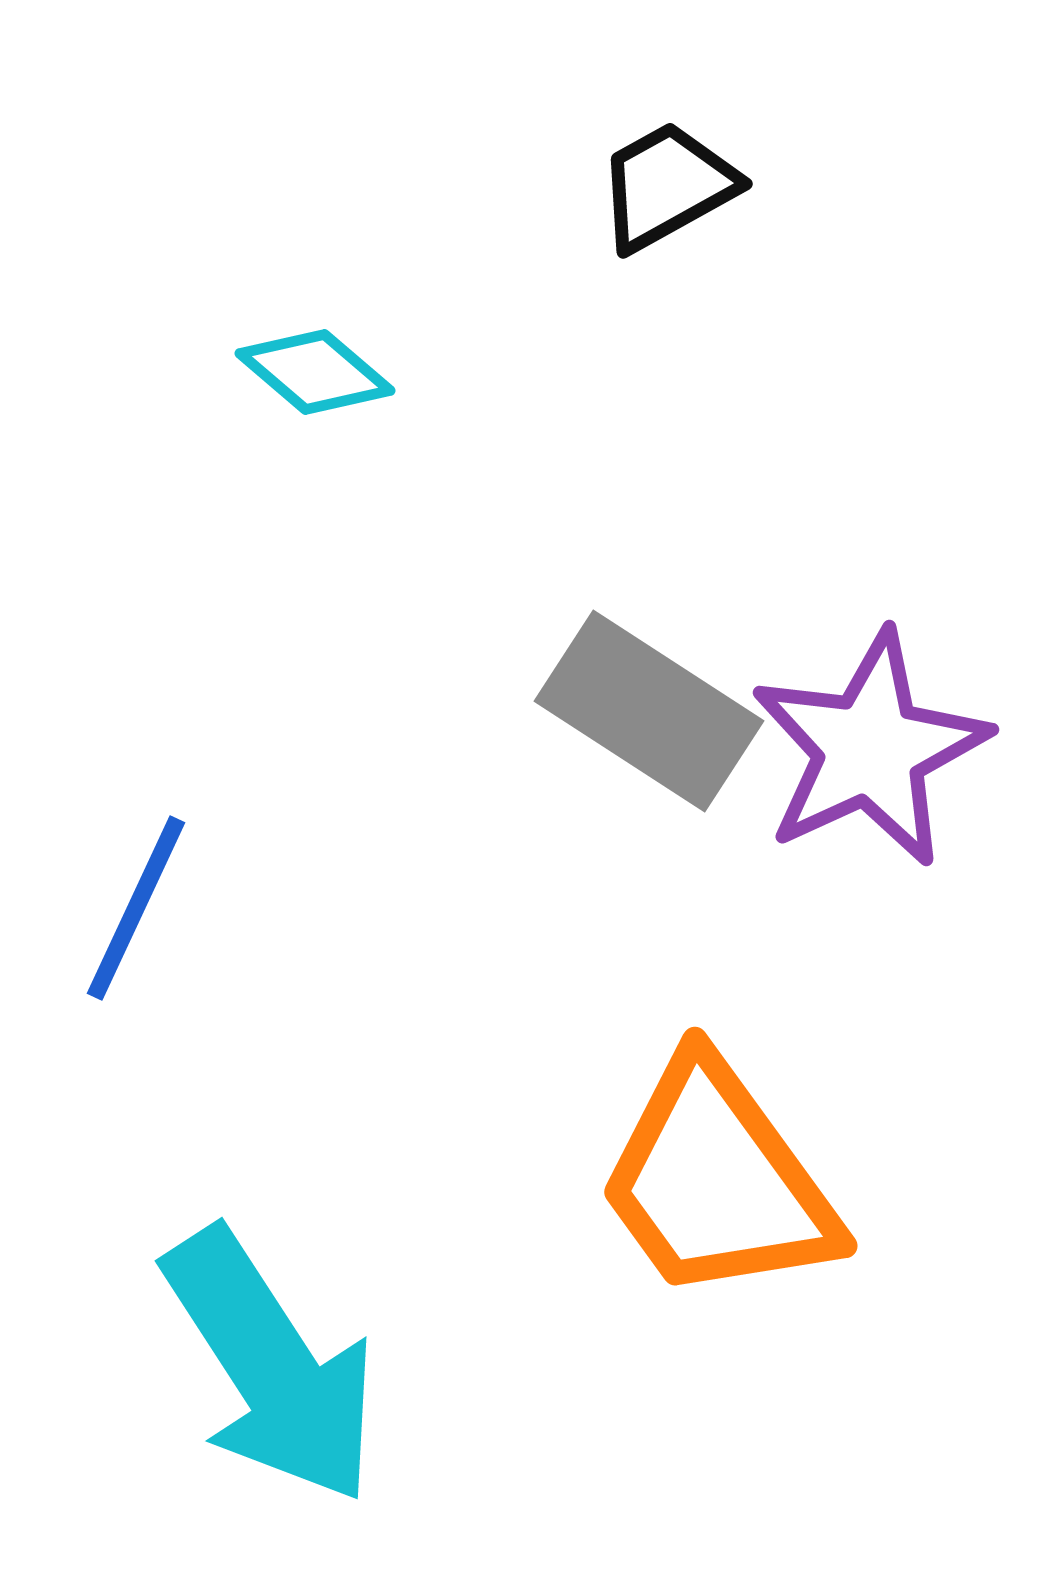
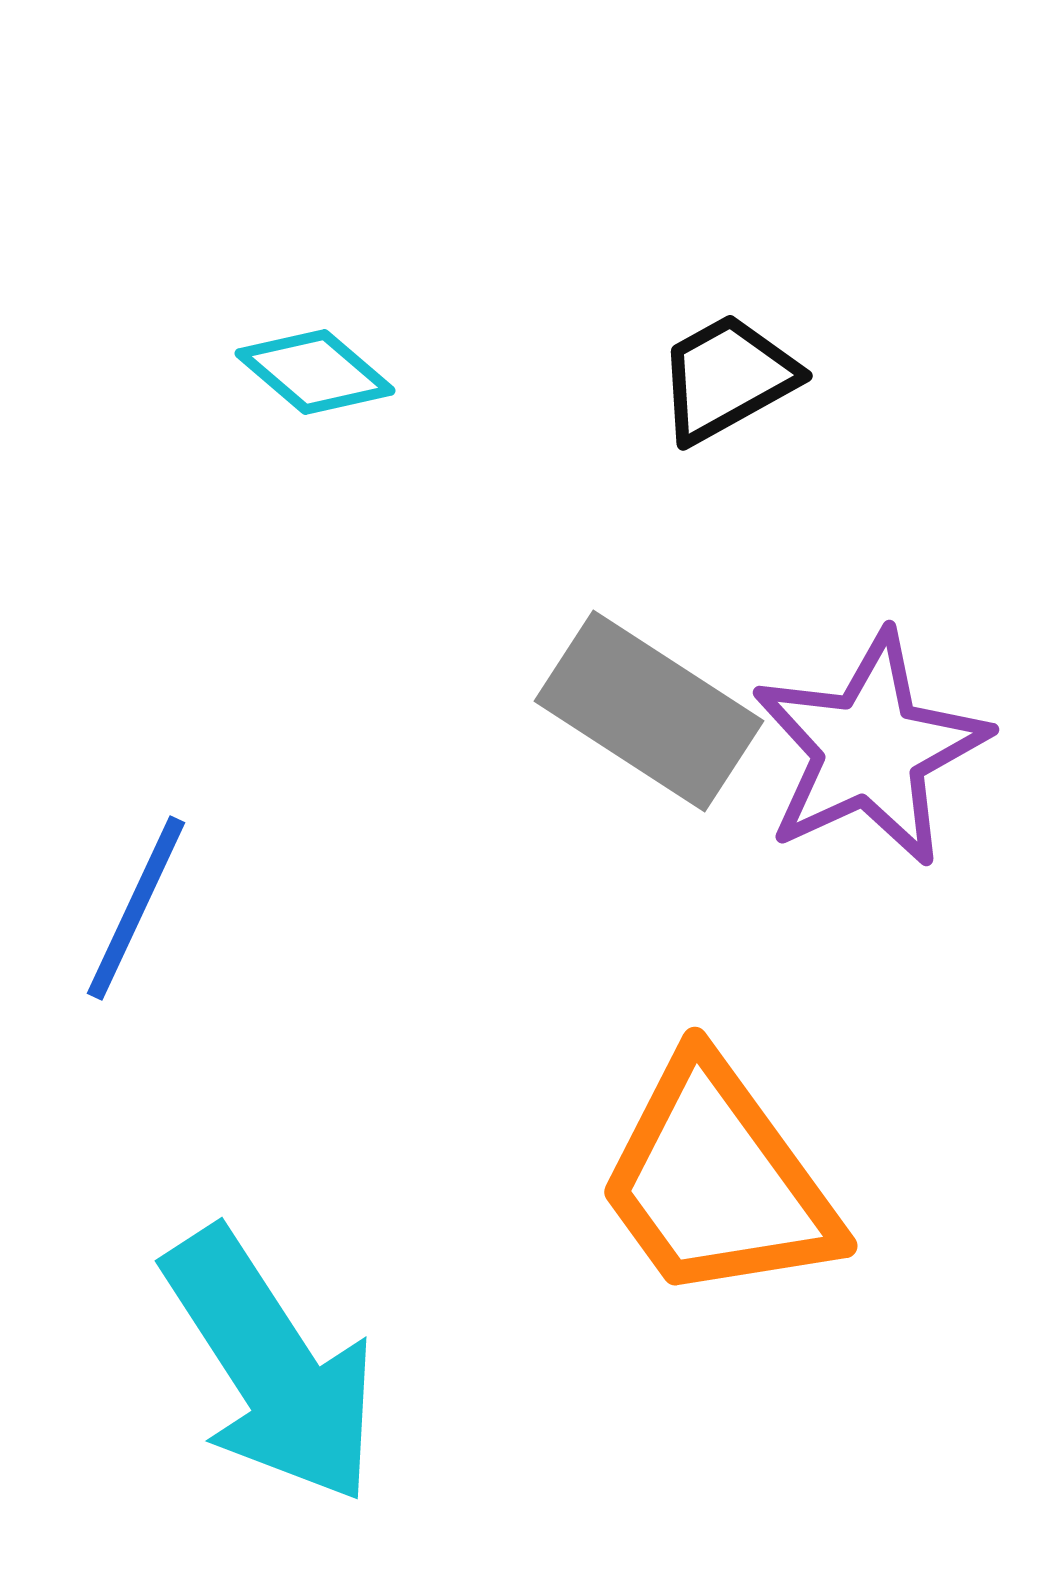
black trapezoid: moved 60 px right, 192 px down
